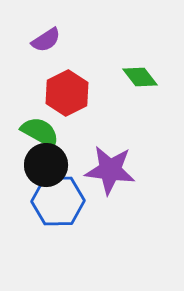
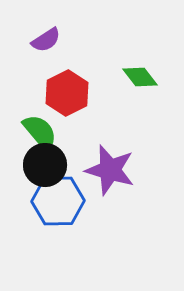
green semicircle: rotated 21 degrees clockwise
black circle: moved 1 px left
purple star: rotated 9 degrees clockwise
